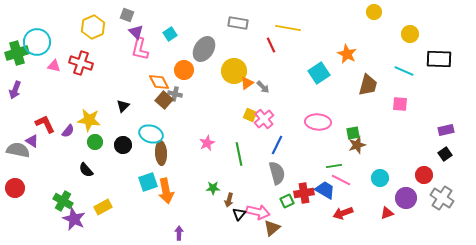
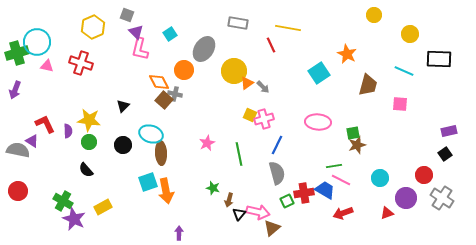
yellow circle at (374, 12): moved 3 px down
pink triangle at (54, 66): moved 7 px left
pink cross at (264, 119): rotated 24 degrees clockwise
purple rectangle at (446, 130): moved 3 px right, 1 px down
purple semicircle at (68, 131): rotated 40 degrees counterclockwise
green circle at (95, 142): moved 6 px left
red circle at (15, 188): moved 3 px right, 3 px down
green star at (213, 188): rotated 16 degrees clockwise
